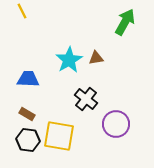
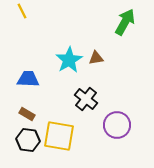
purple circle: moved 1 px right, 1 px down
